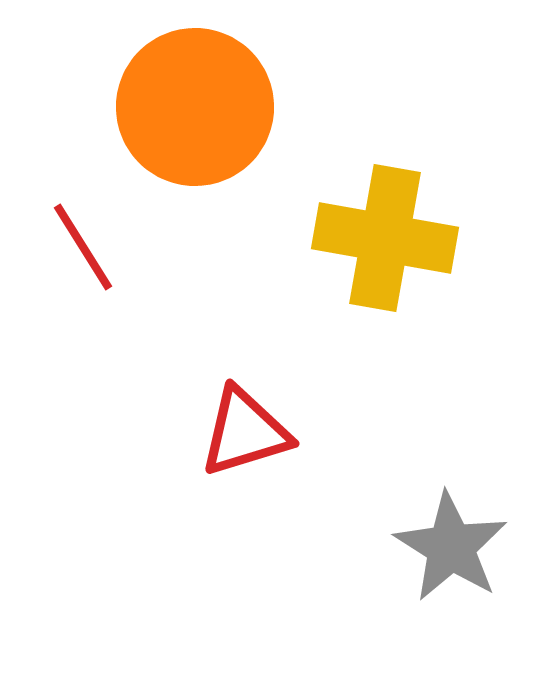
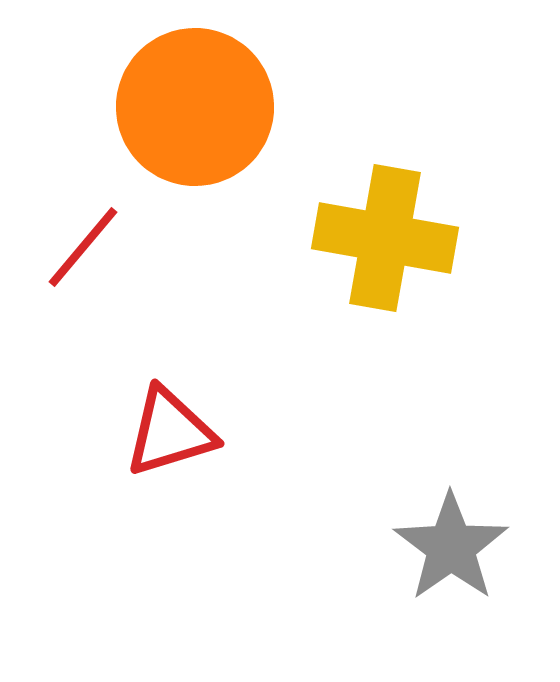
red line: rotated 72 degrees clockwise
red triangle: moved 75 px left
gray star: rotated 5 degrees clockwise
